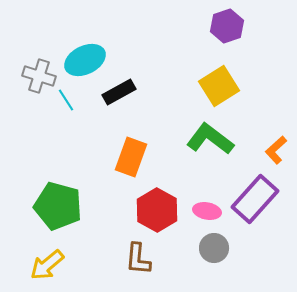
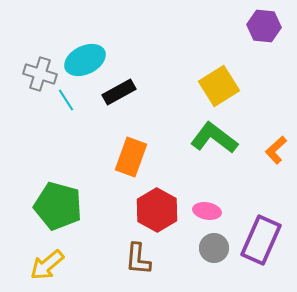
purple hexagon: moved 37 px right; rotated 24 degrees clockwise
gray cross: moved 1 px right, 2 px up
green L-shape: moved 4 px right, 1 px up
purple rectangle: moved 6 px right, 41 px down; rotated 18 degrees counterclockwise
